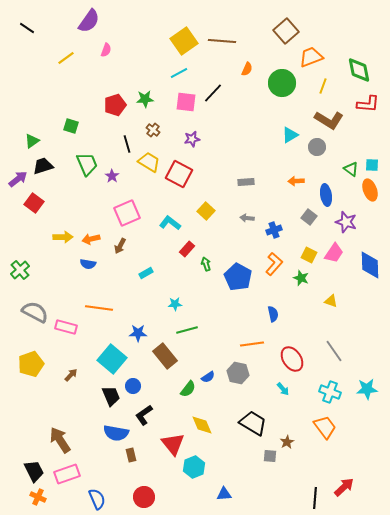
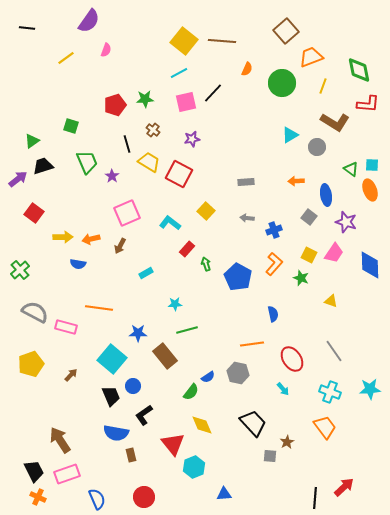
black line at (27, 28): rotated 28 degrees counterclockwise
yellow square at (184, 41): rotated 16 degrees counterclockwise
pink square at (186, 102): rotated 20 degrees counterclockwise
brown L-shape at (329, 120): moved 6 px right, 2 px down
green trapezoid at (87, 164): moved 2 px up
red square at (34, 203): moved 10 px down
blue semicircle at (88, 264): moved 10 px left
green semicircle at (188, 389): moved 3 px right, 3 px down
cyan star at (367, 389): moved 3 px right
black trapezoid at (253, 423): rotated 16 degrees clockwise
